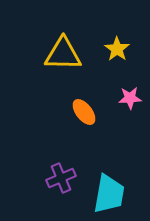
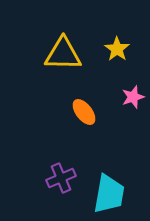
pink star: moved 3 px right, 1 px up; rotated 15 degrees counterclockwise
